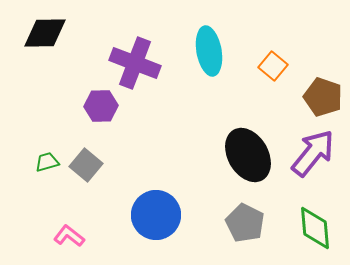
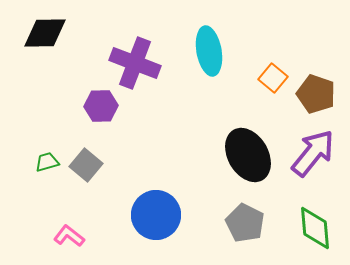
orange square: moved 12 px down
brown pentagon: moved 7 px left, 3 px up
